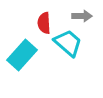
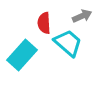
gray arrow: rotated 24 degrees counterclockwise
